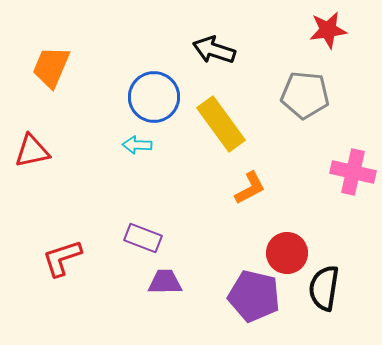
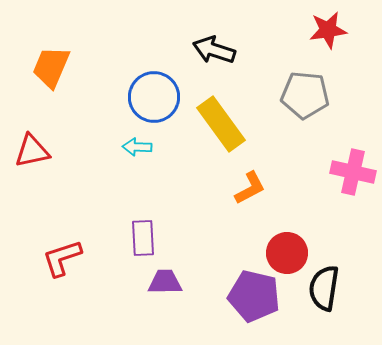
cyan arrow: moved 2 px down
purple rectangle: rotated 66 degrees clockwise
